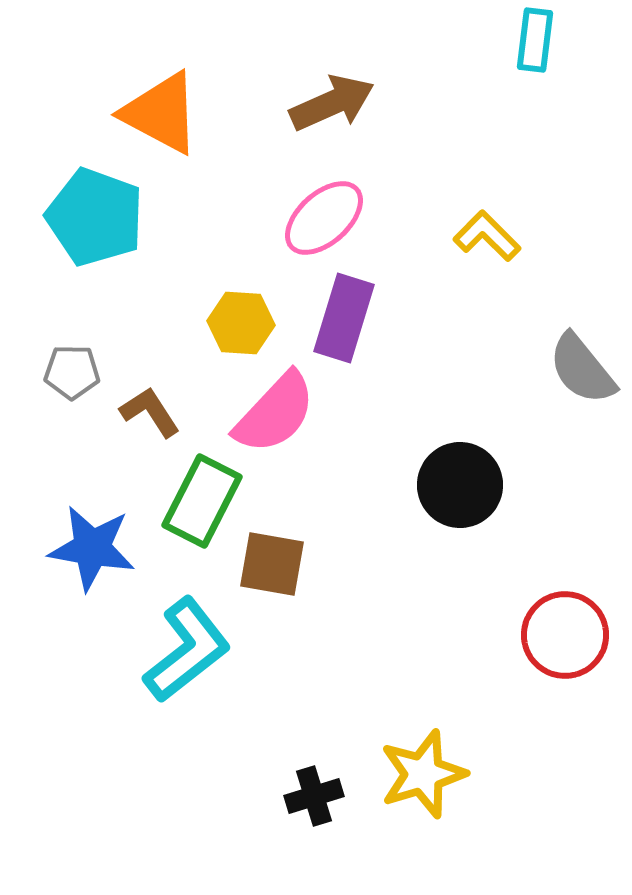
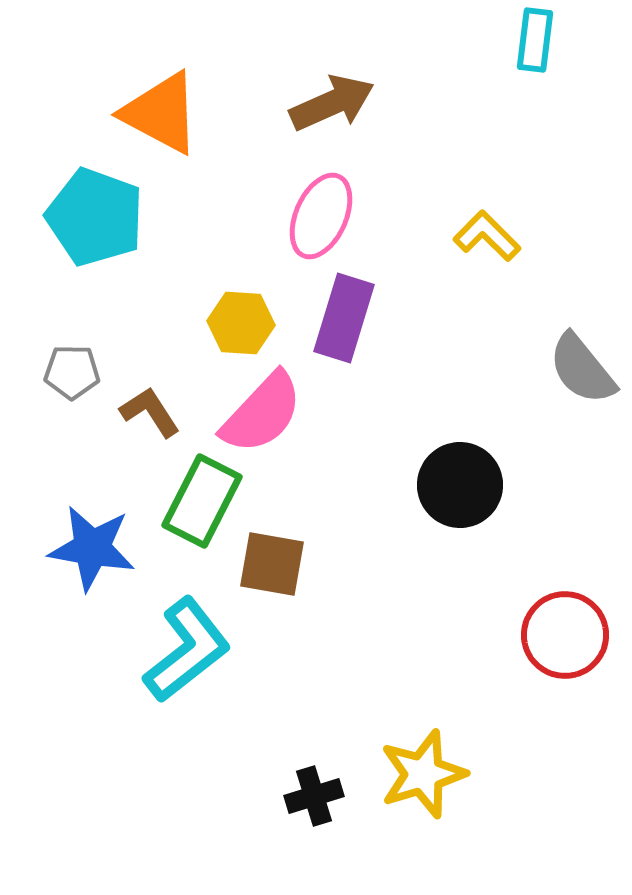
pink ellipse: moved 3 px left, 2 px up; rotated 24 degrees counterclockwise
pink semicircle: moved 13 px left
